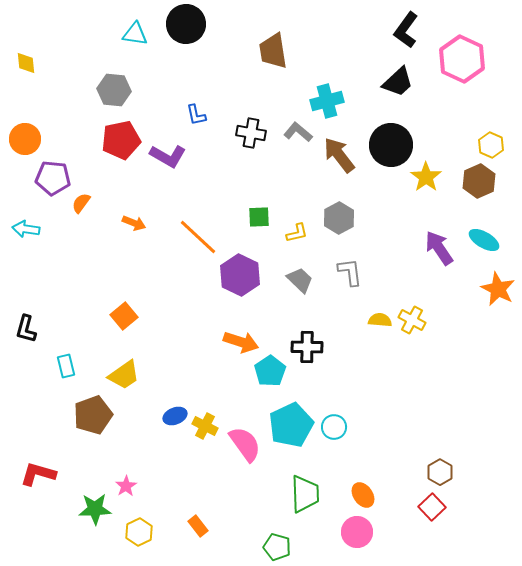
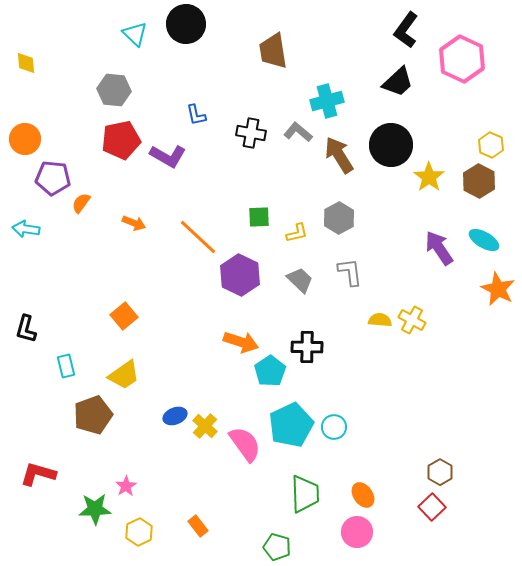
cyan triangle at (135, 34): rotated 36 degrees clockwise
brown arrow at (339, 155): rotated 6 degrees clockwise
yellow star at (426, 177): moved 3 px right
brown hexagon at (479, 181): rotated 8 degrees counterclockwise
yellow cross at (205, 426): rotated 15 degrees clockwise
